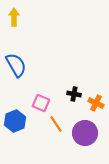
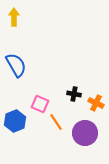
pink square: moved 1 px left, 1 px down
orange line: moved 2 px up
